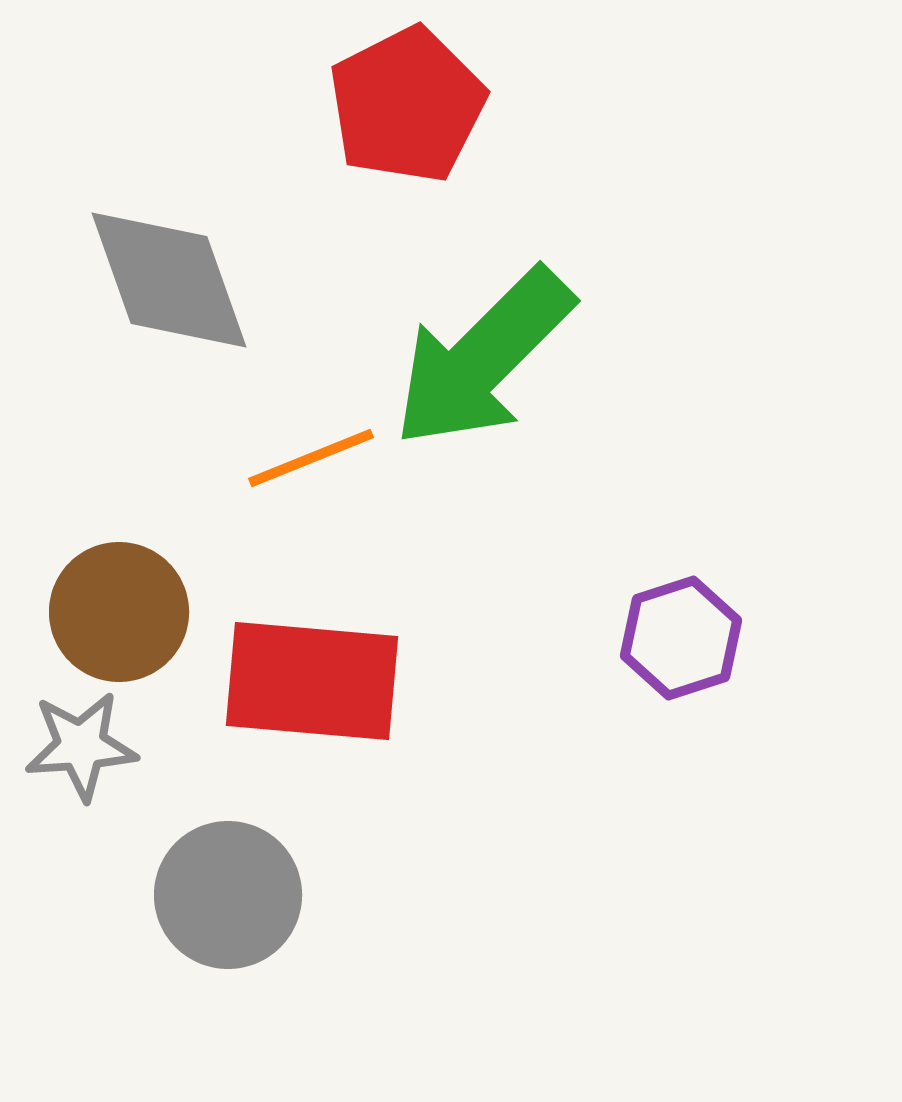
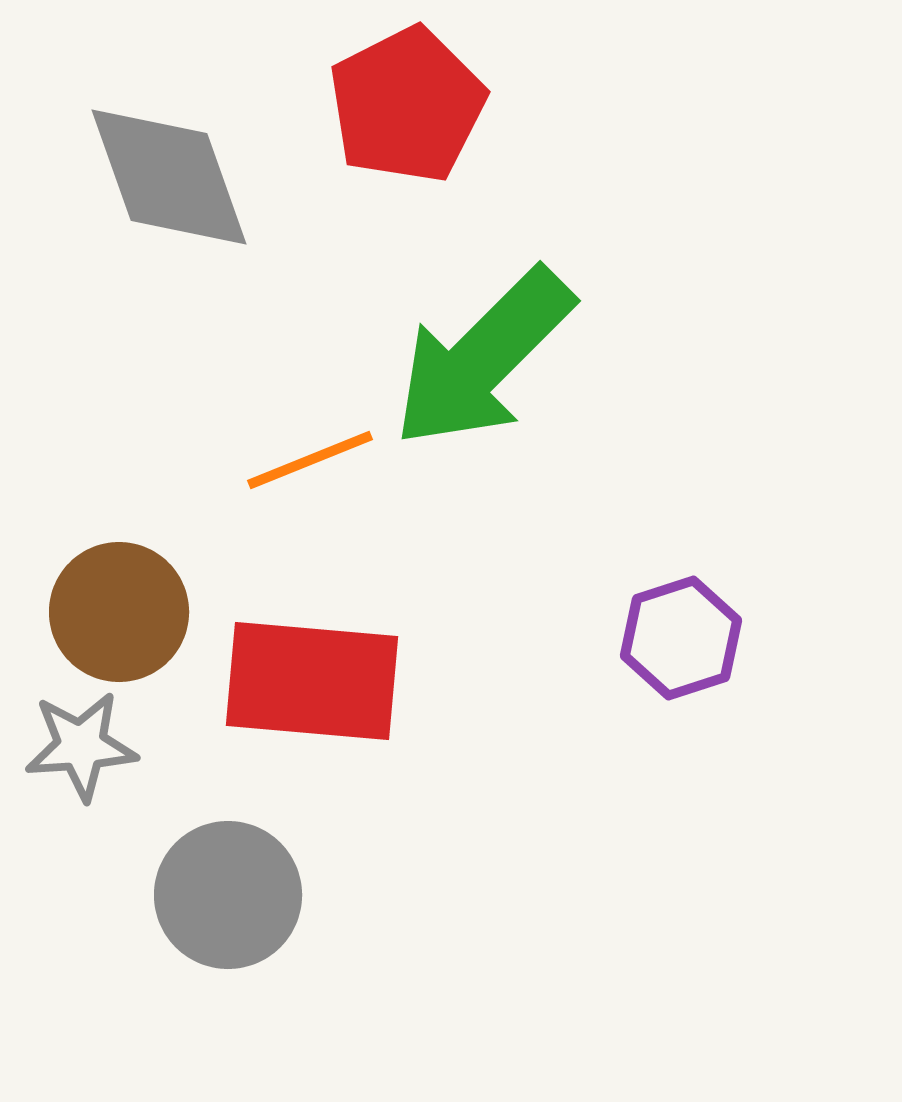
gray diamond: moved 103 px up
orange line: moved 1 px left, 2 px down
